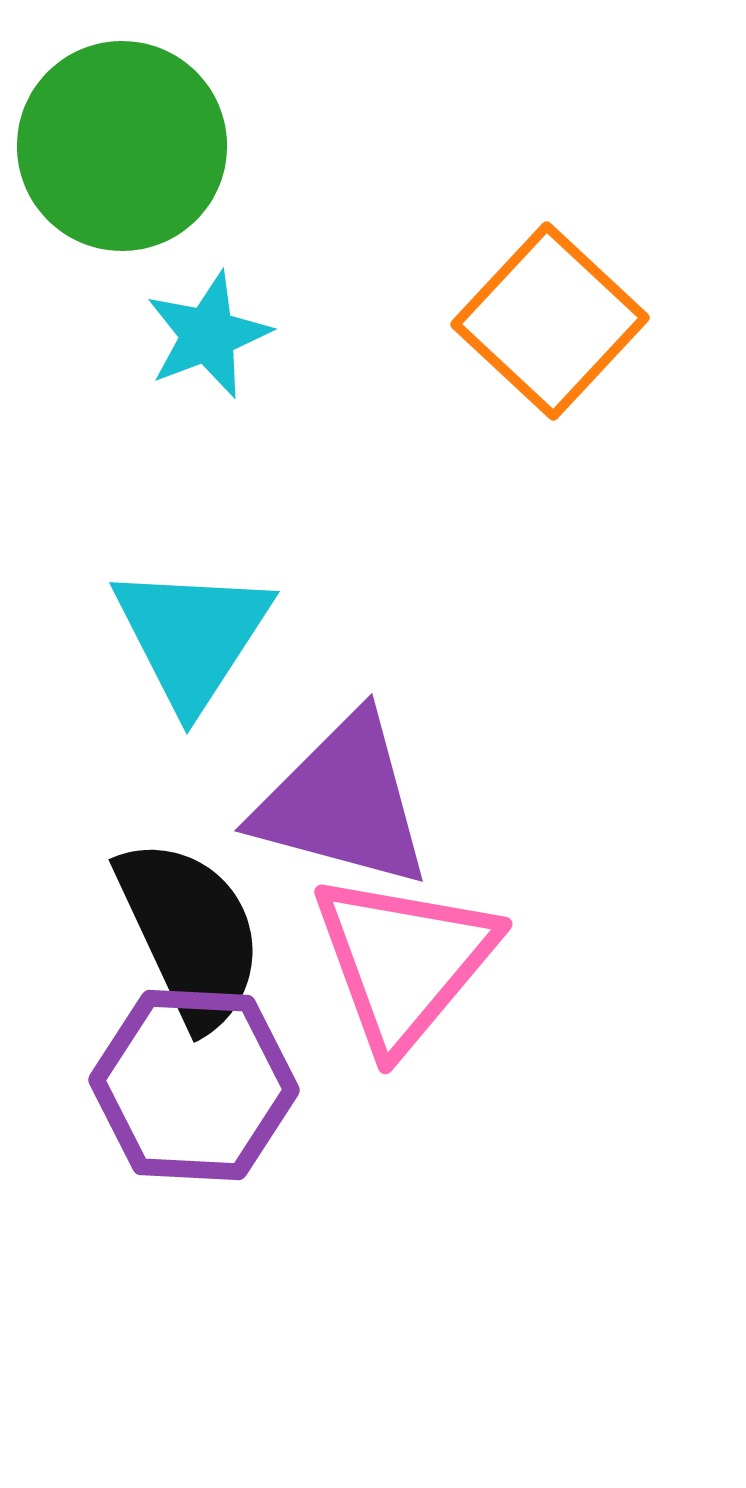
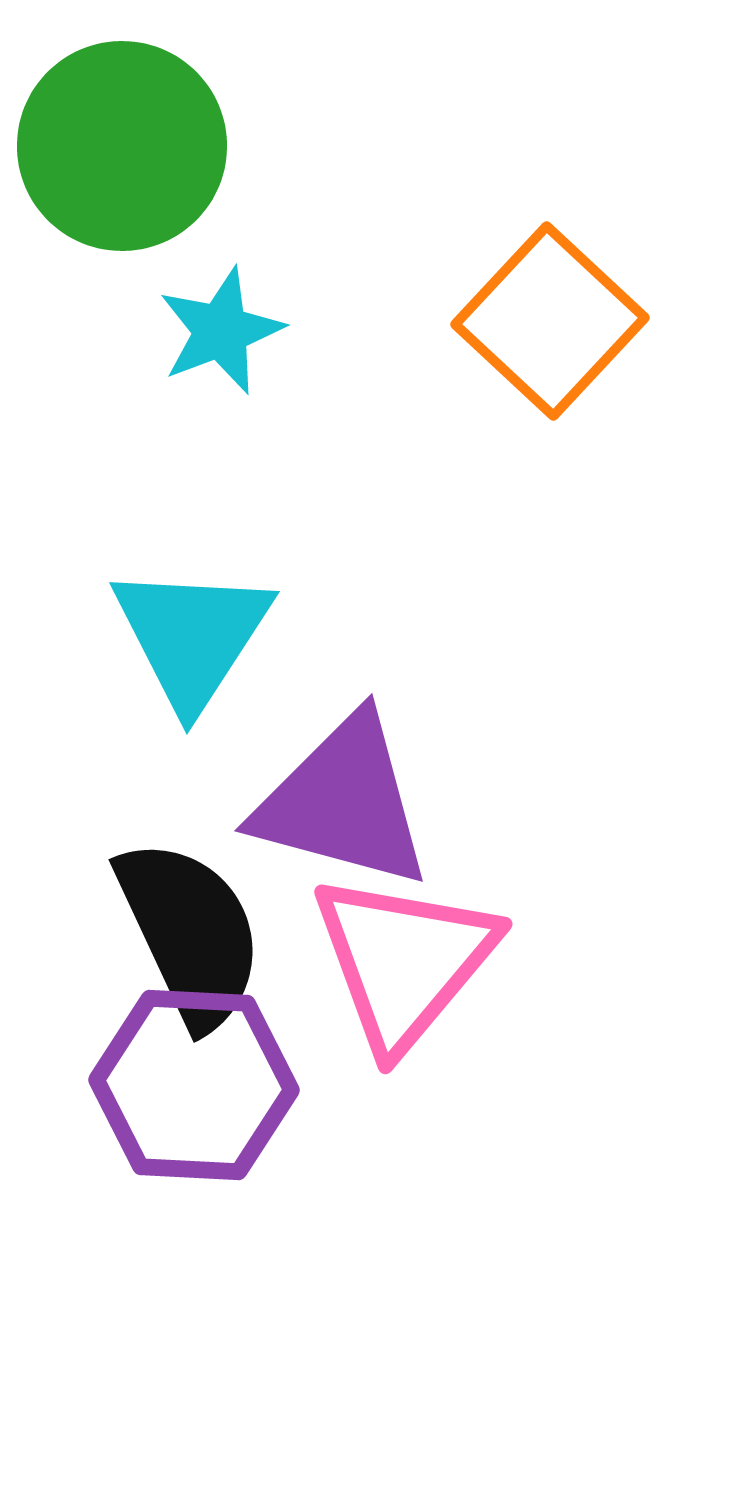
cyan star: moved 13 px right, 4 px up
